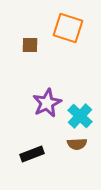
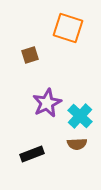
brown square: moved 10 px down; rotated 18 degrees counterclockwise
